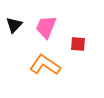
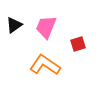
black triangle: rotated 12 degrees clockwise
red square: rotated 21 degrees counterclockwise
